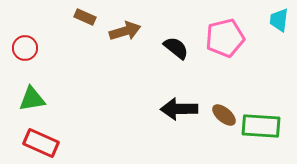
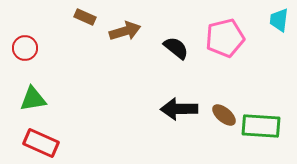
green triangle: moved 1 px right
